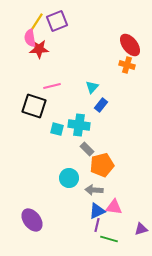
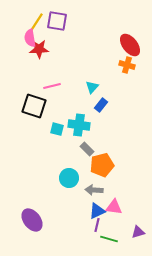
purple square: rotated 30 degrees clockwise
purple triangle: moved 3 px left, 3 px down
